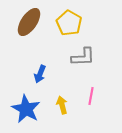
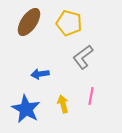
yellow pentagon: rotated 15 degrees counterclockwise
gray L-shape: rotated 145 degrees clockwise
blue arrow: rotated 60 degrees clockwise
yellow arrow: moved 1 px right, 1 px up
